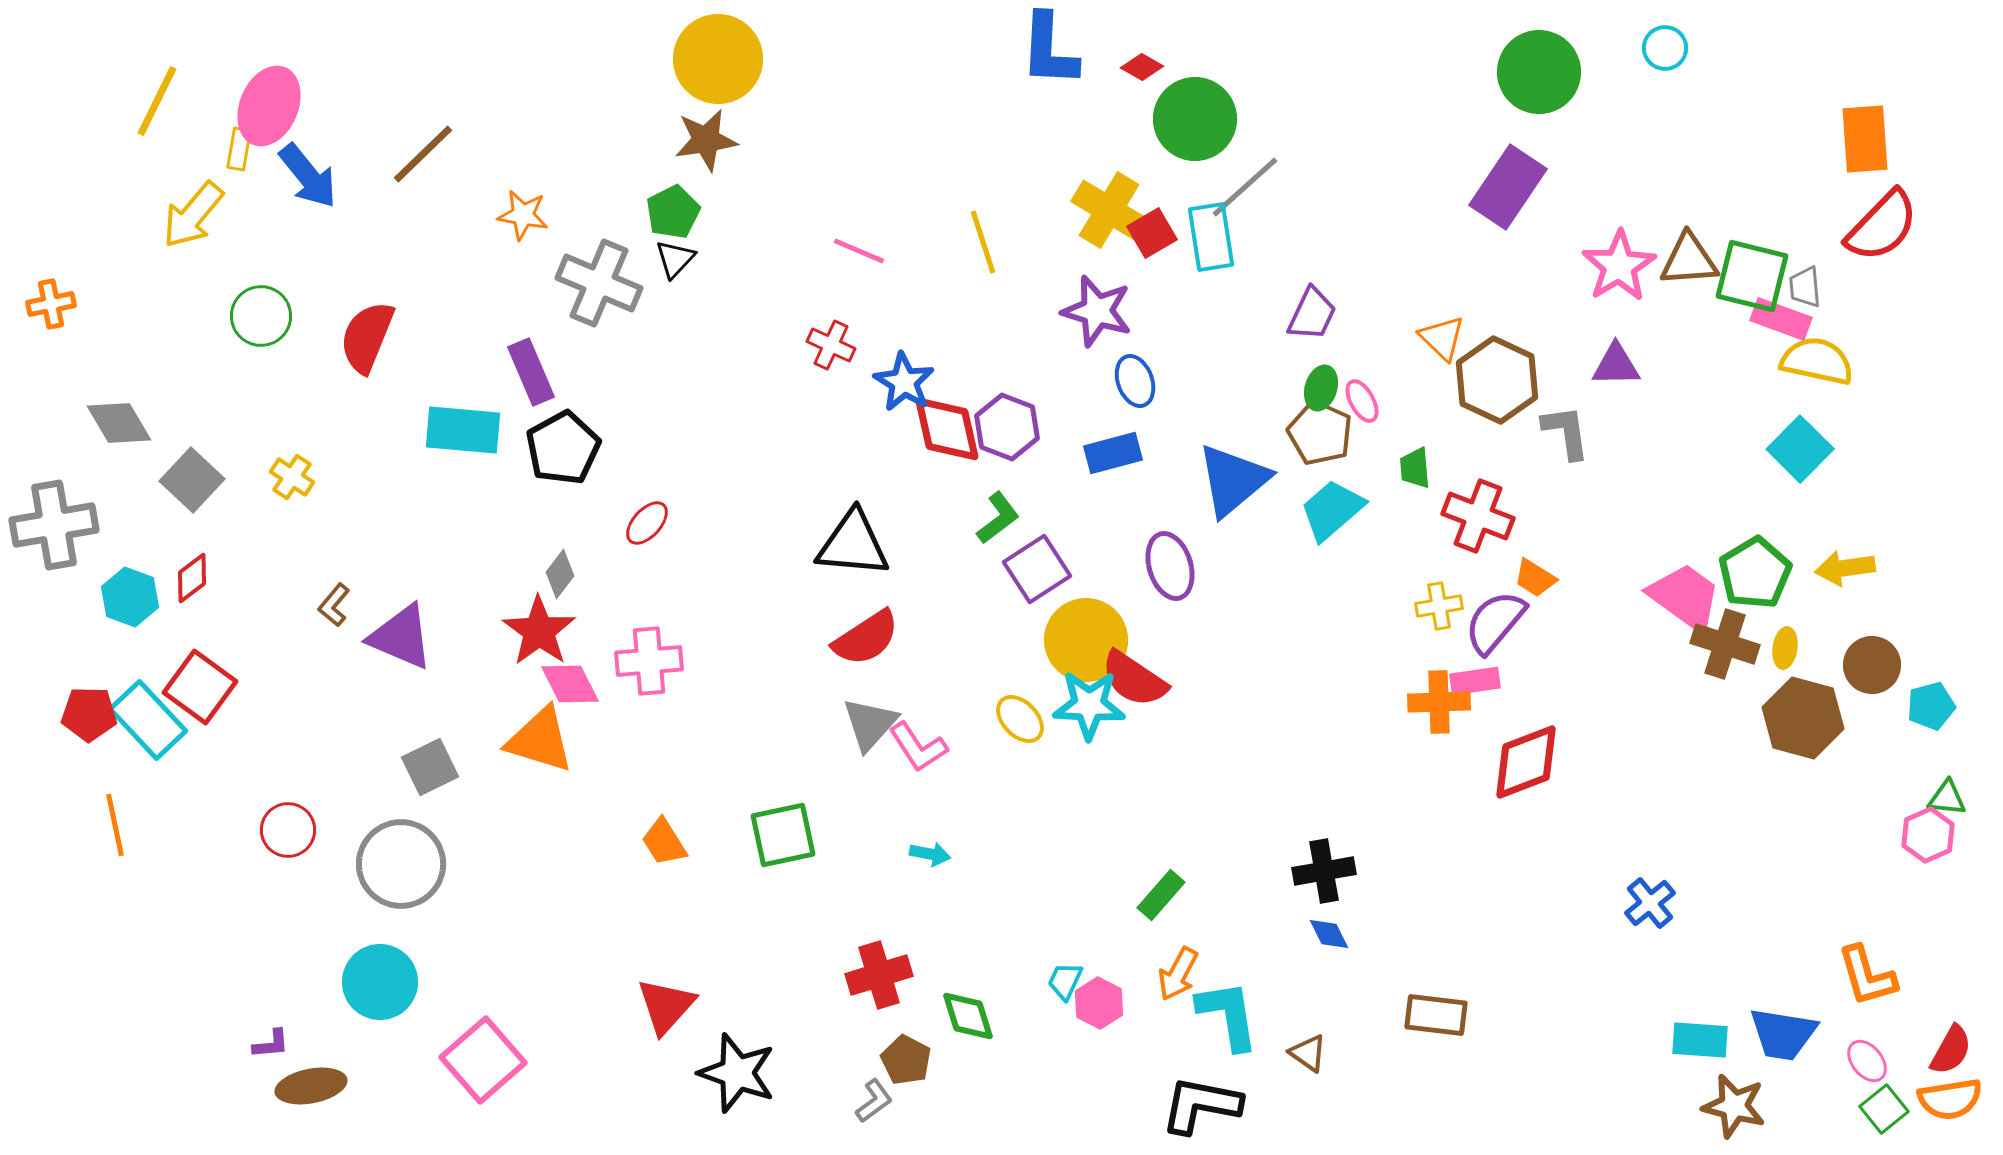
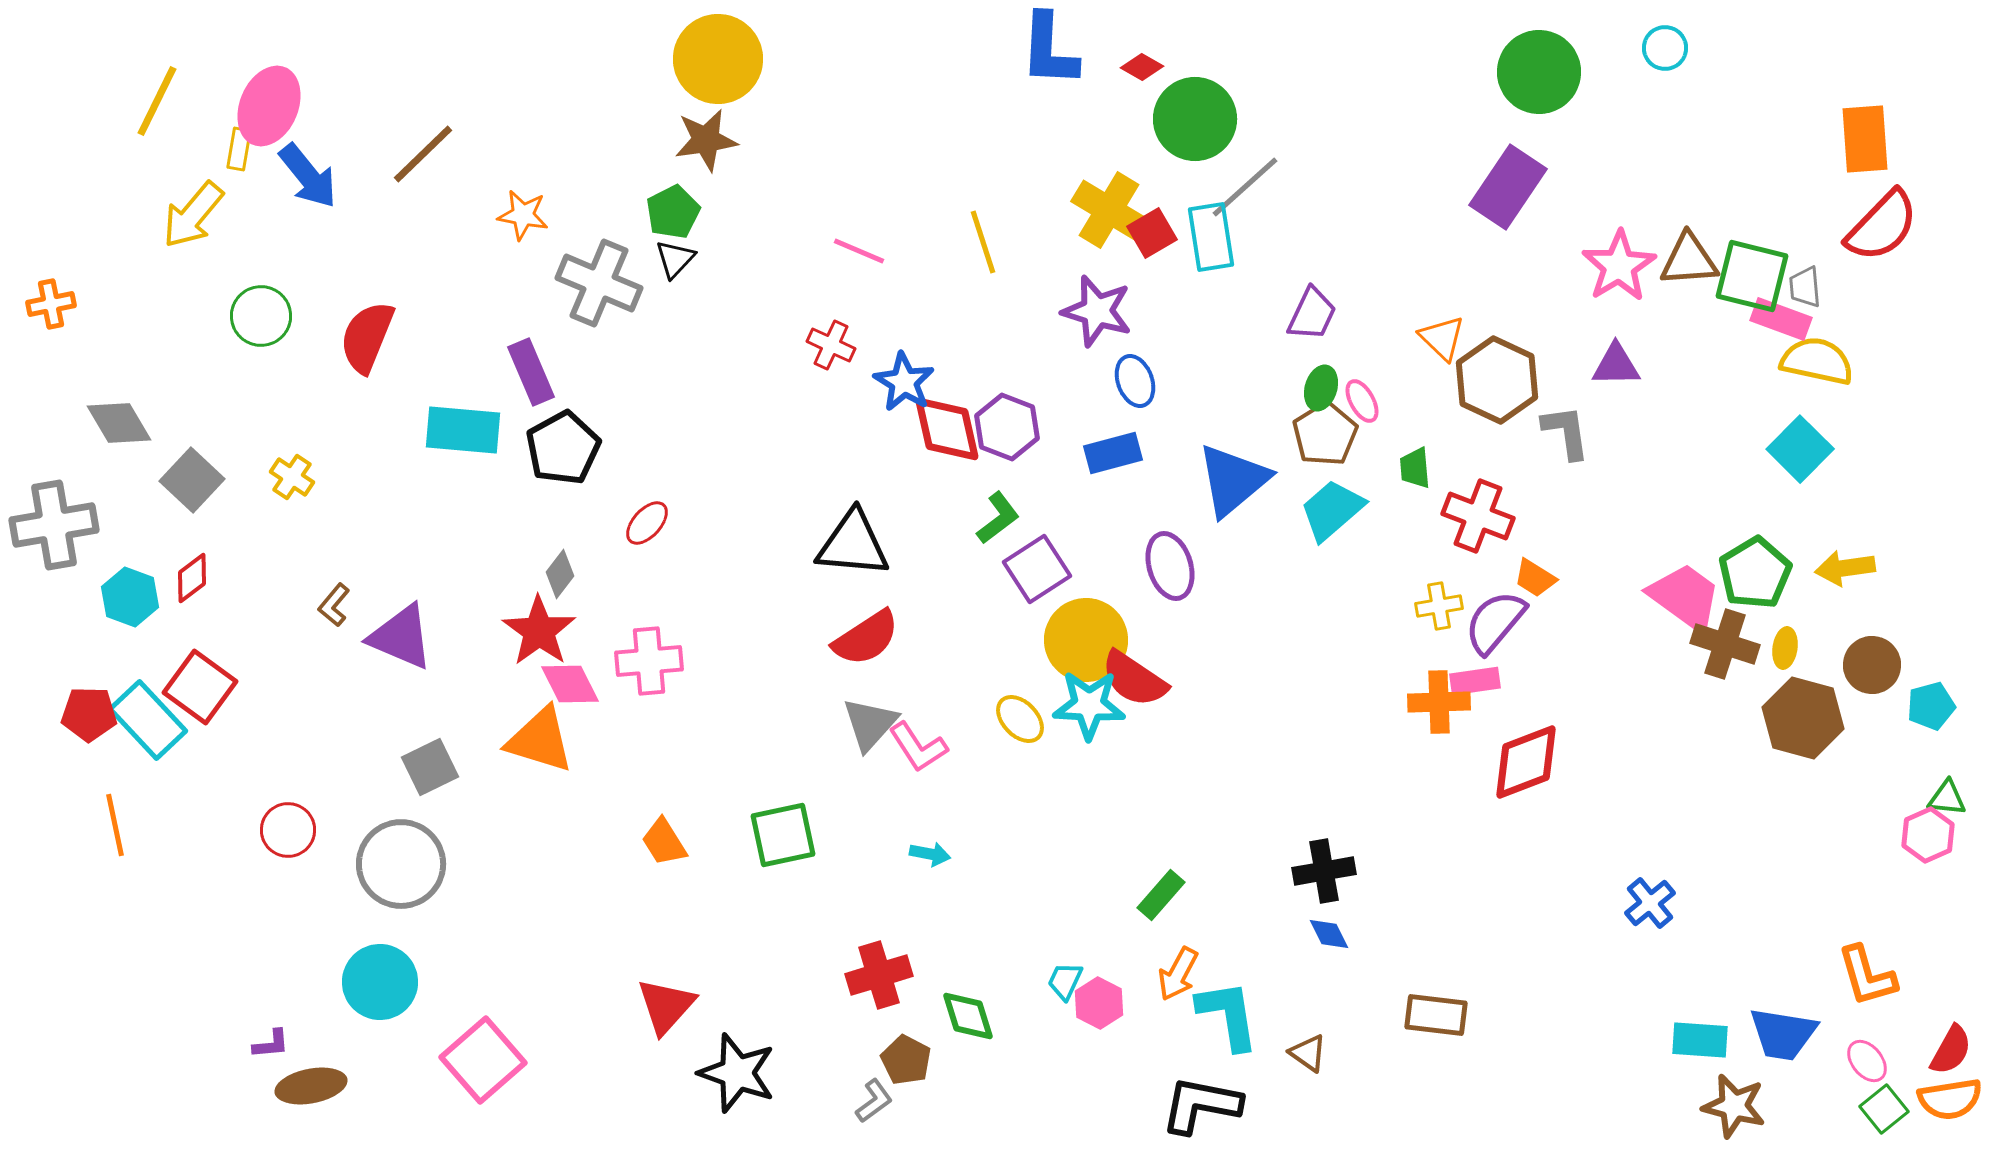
brown pentagon at (1320, 433): moved 5 px right, 1 px down; rotated 16 degrees clockwise
